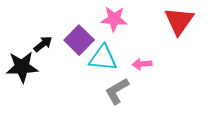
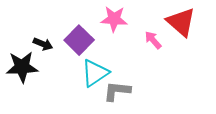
red triangle: moved 2 px right, 1 px down; rotated 24 degrees counterclockwise
black arrow: rotated 60 degrees clockwise
cyan triangle: moved 8 px left, 15 px down; rotated 40 degrees counterclockwise
pink arrow: moved 11 px right, 24 px up; rotated 54 degrees clockwise
gray L-shape: rotated 36 degrees clockwise
